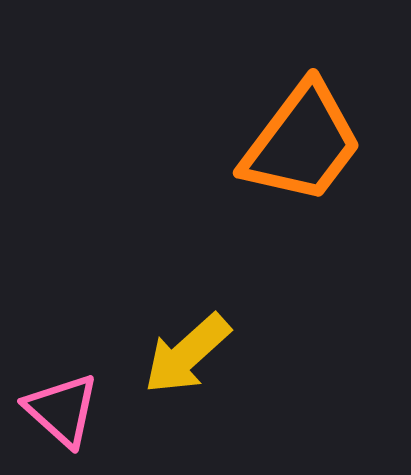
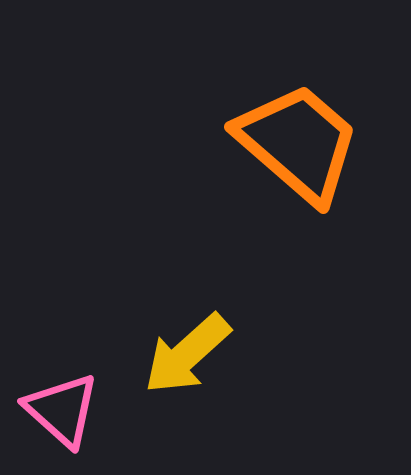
orange trapezoid: moved 4 px left; rotated 86 degrees counterclockwise
